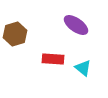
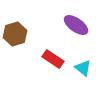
red rectangle: rotated 30 degrees clockwise
